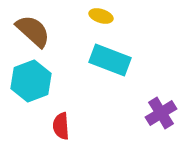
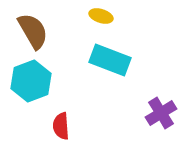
brown semicircle: rotated 18 degrees clockwise
